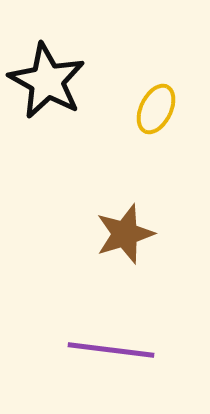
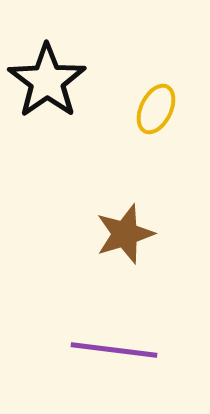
black star: rotated 8 degrees clockwise
purple line: moved 3 px right
